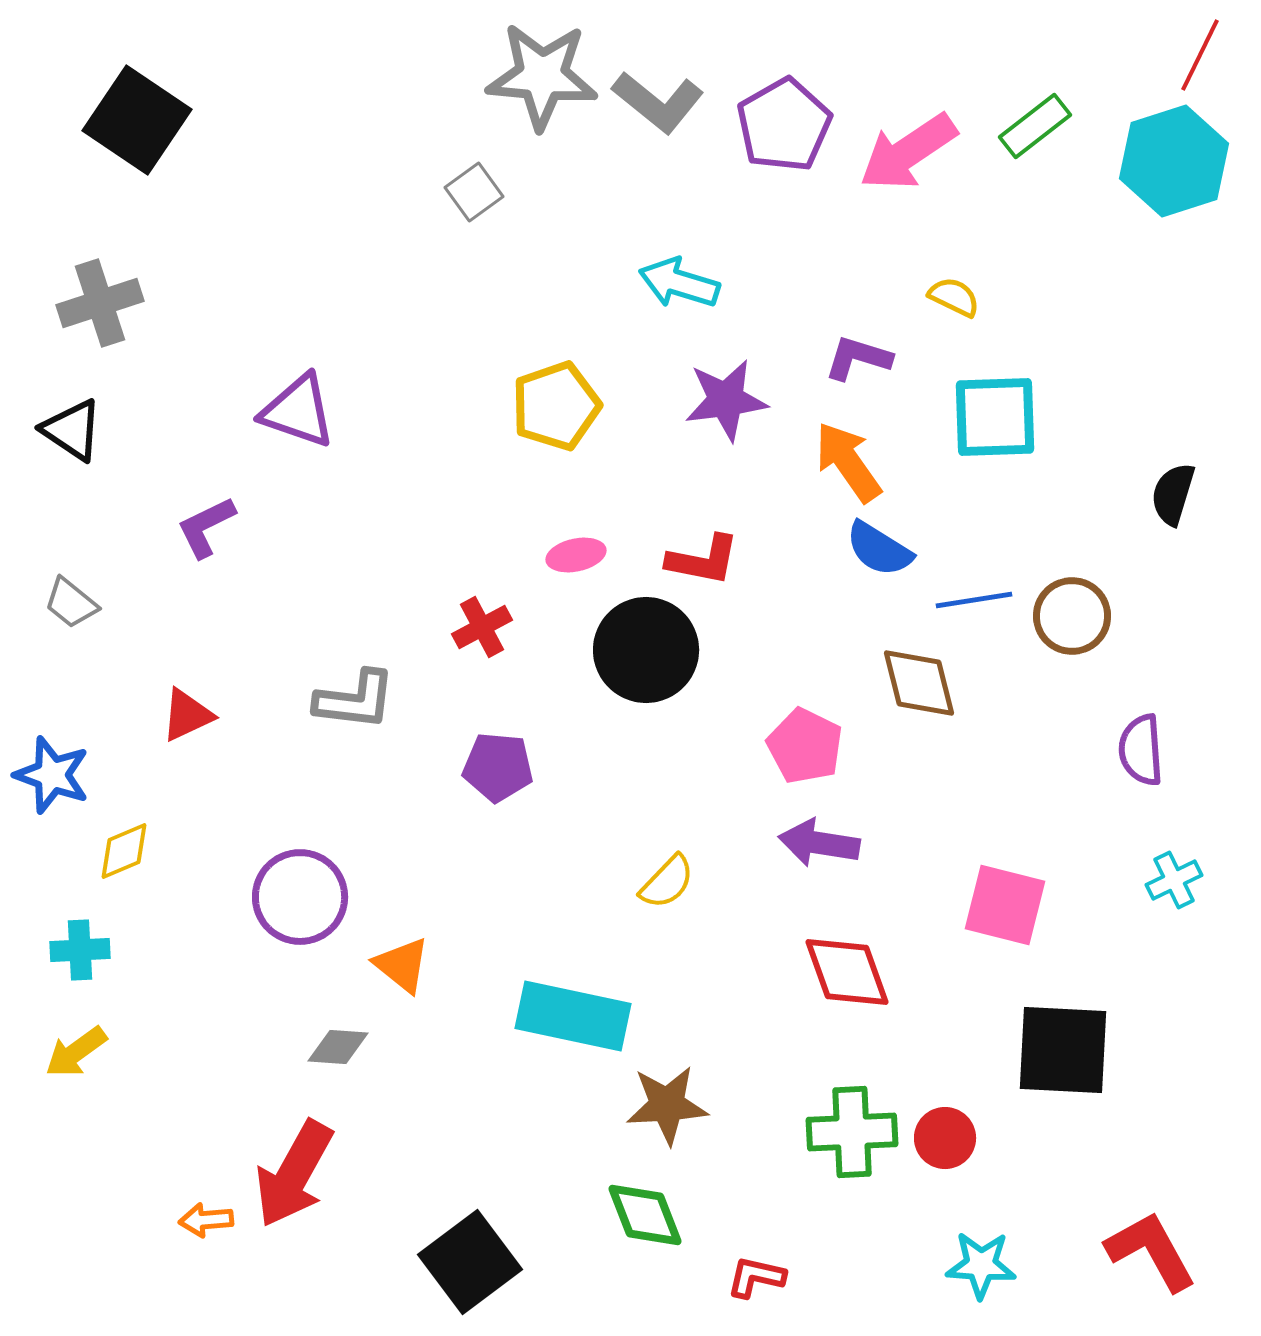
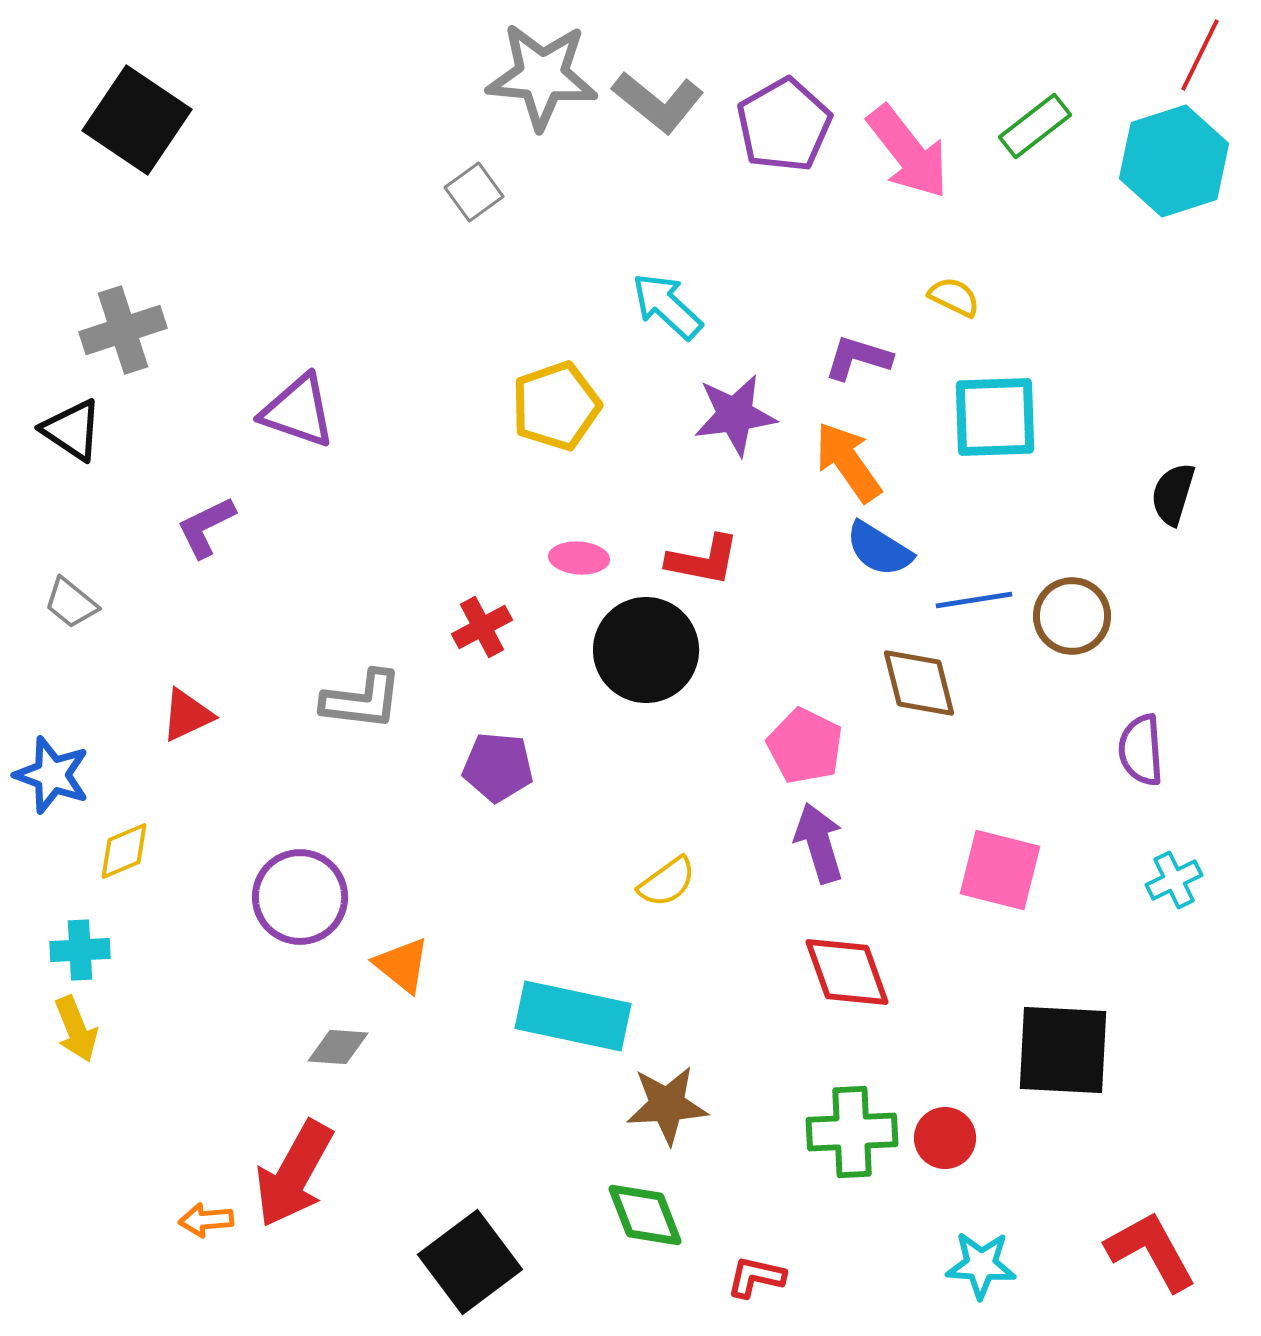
pink arrow at (908, 152): rotated 94 degrees counterclockwise
cyan arrow at (679, 283): moved 12 px left, 23 px down; rotated 26 degrees clockwise
gray cross at (100, 303): moved 23 px right, 27 px down
purple star at (726, 400): moved 9 px right, 15 px down
pink ellipse at (576, 555): moved 3 px right, 3 px down; rotated 16 degrees clockwise
gray L-shape at (355, 700): moved 7 px right
purple arrow at (819, 843): rotated 64 degrees clockwise
yellow semicircle at (667, 882): rotated 10 degrees clockwise
pink square at (1005, 905): moved 5 px left, 35 px up
yellow arrow at (76, 1052): moved 23 px up; rotated 76 degrees counterclockwise
